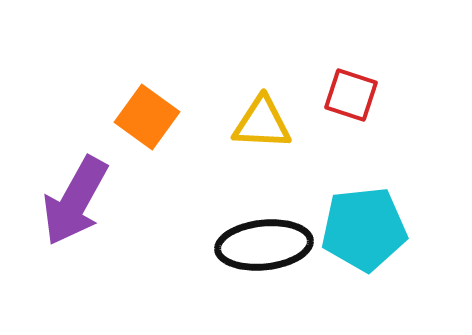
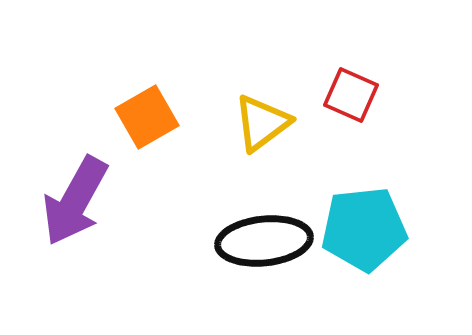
red square: rotated 6 degrees clockwise
orange square: rotated 24 degrees clockwise
yellow triangle: rotated 40 degrees counterclockwise
black ellipse: moved 4 px up
